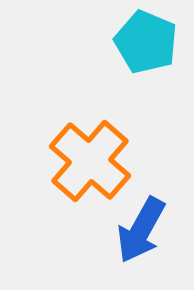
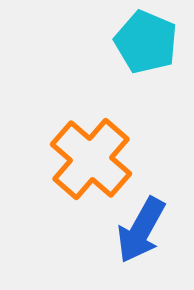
orange cross: moved 1 px right, 2 px up
